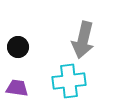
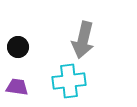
purple trapezoid: moved 1 px up
